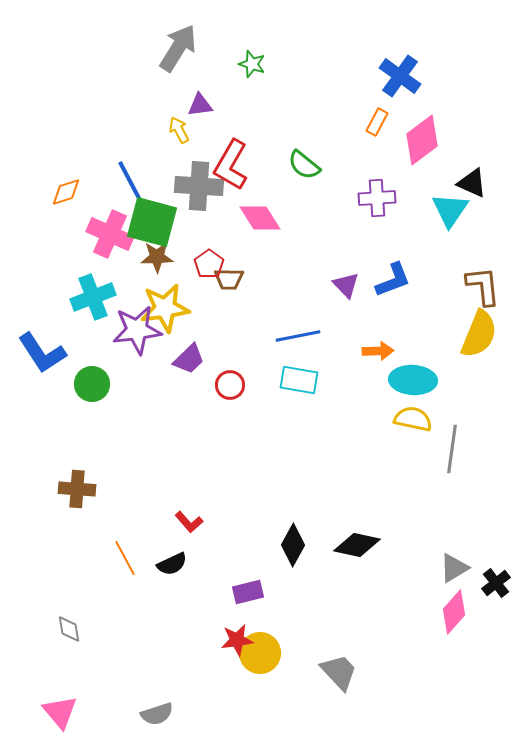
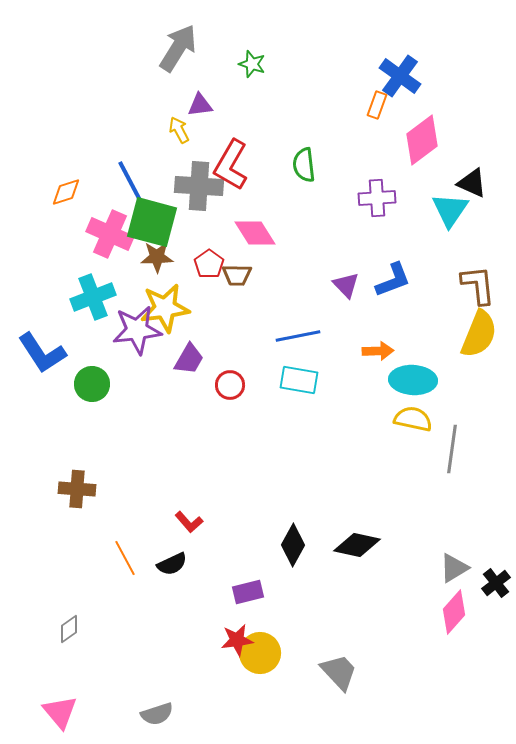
orange rectangle at (377, 122): moved 17 px up; rotated 8 degrees counterclockwise
green semicircle at (304, 165): rotated 44 degrees clockwise
pink diamond at (260, 218): moved 5 px left, 15 px down
brown trapezoid at (229, 279): moved 8 px right, 4 px up
brown L-shape at (483, 286): moved 5 px left, 1 px up
purple trapezoid at (189, 359): rotated 16 degrees counterclockwise
gray diamond at (69, 629): rotated 64 degrees clockwise
